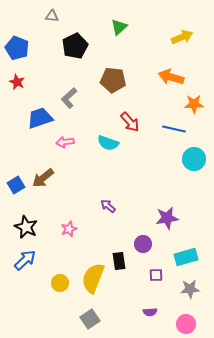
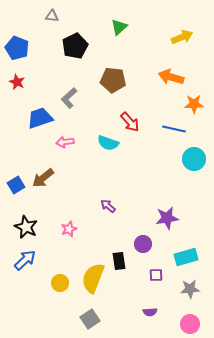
pink circle: moved 4 px right
